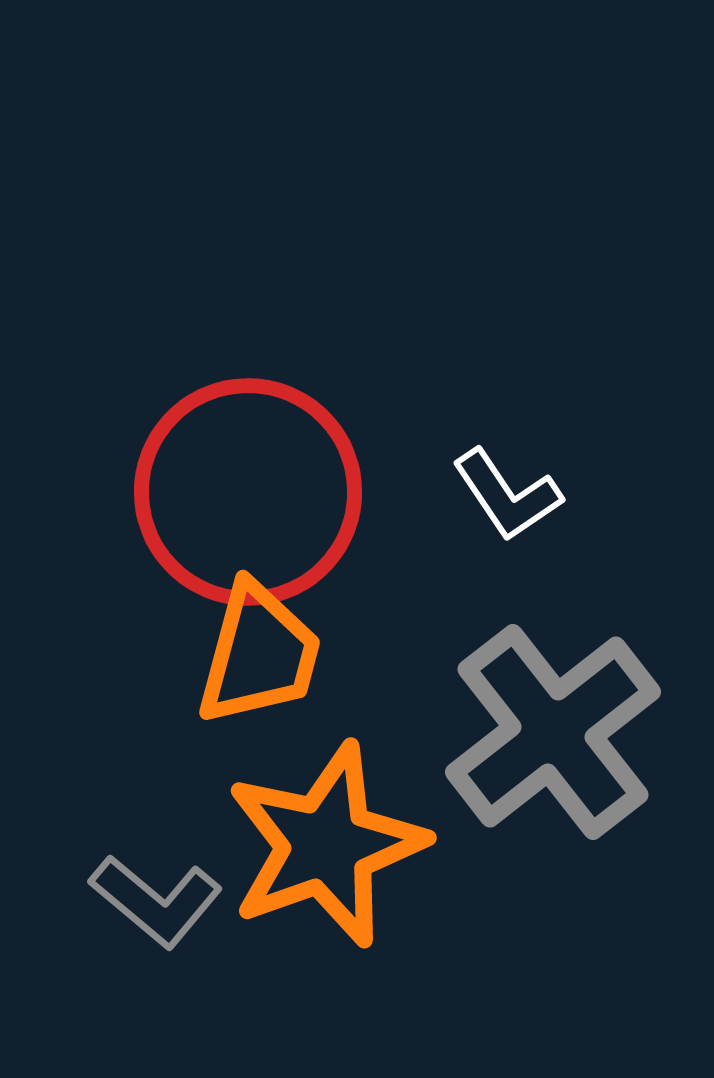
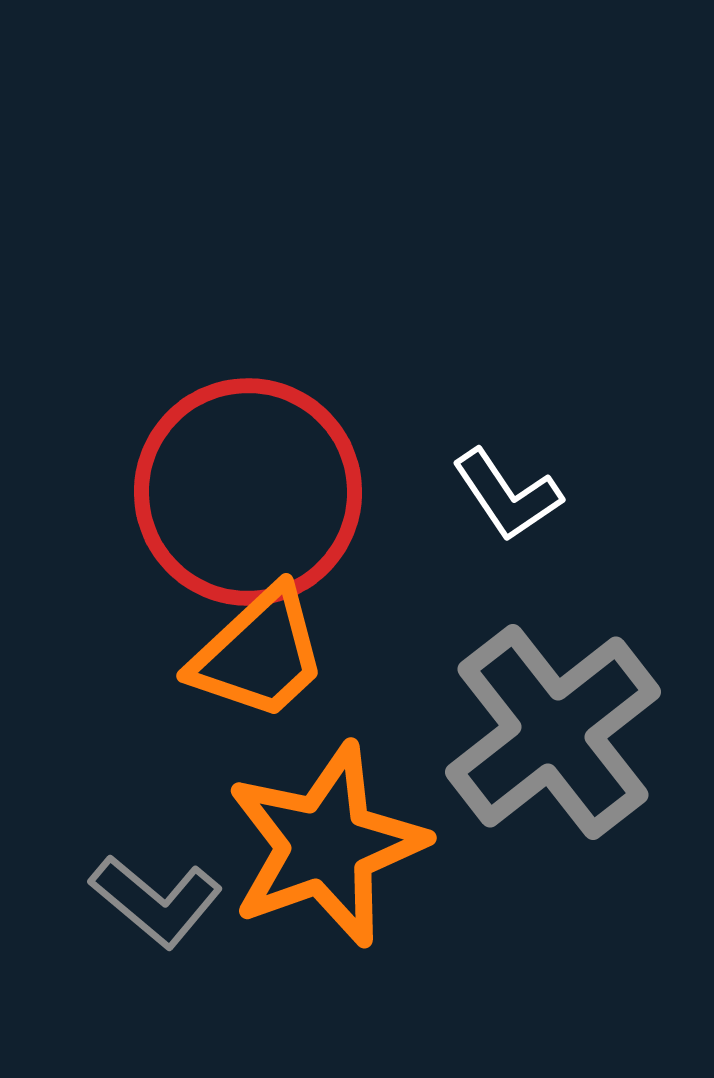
orange trapezoid: rotated 32 degrees clockwise
